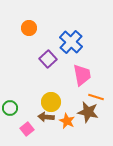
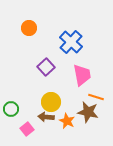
purple square: moved 2 px left, 8 px down
green circle: moved 1 px right, 1 px down
